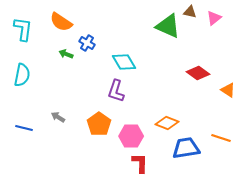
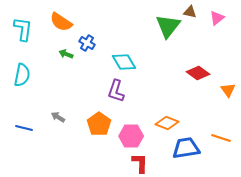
pink triangle: moved 3 px right
green triangle: rotated 44 degrees clockwise
orange triangle: rotated 21 degrees clockwise
